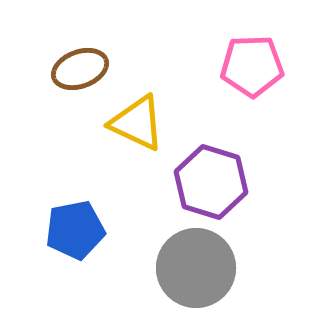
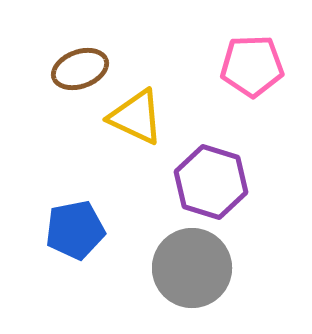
yellow triangle: moved 1 px left, 6 px up
gray circle: moved 4 px left
